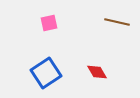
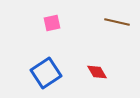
pink square: moved 3 px right
